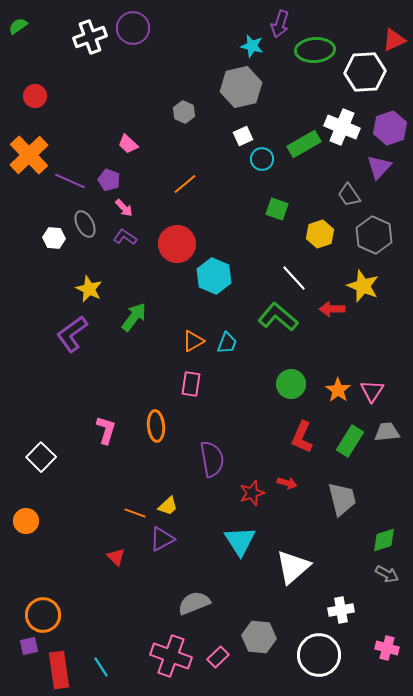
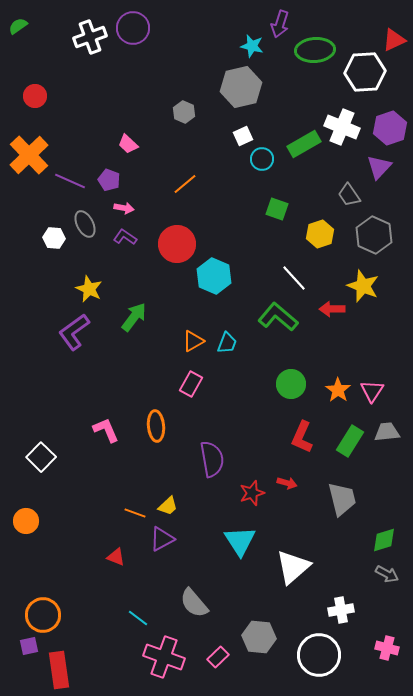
pink arrow at (124, 208): rotated 36 degrees counterclockwise
purple L-shape at (72, 334): moved 2 px right, 2 px up
pink rectangle at (191, 384): rotated 20 degrees clockwise
pink L-shape at (106, 430): rotated 40 degrees counterclockwise
red triangle at (116, 557): rotated 24 degrees counterclockwise
gray semicircle at (194, 603): rotated 108 degrees counterclockwise
pink cross at (171, 656): moved 7 px left, 1 px down
cyan line at (101, 667): moved 37 px right, 49 px up; rotated 20 degrees counterclockwise
